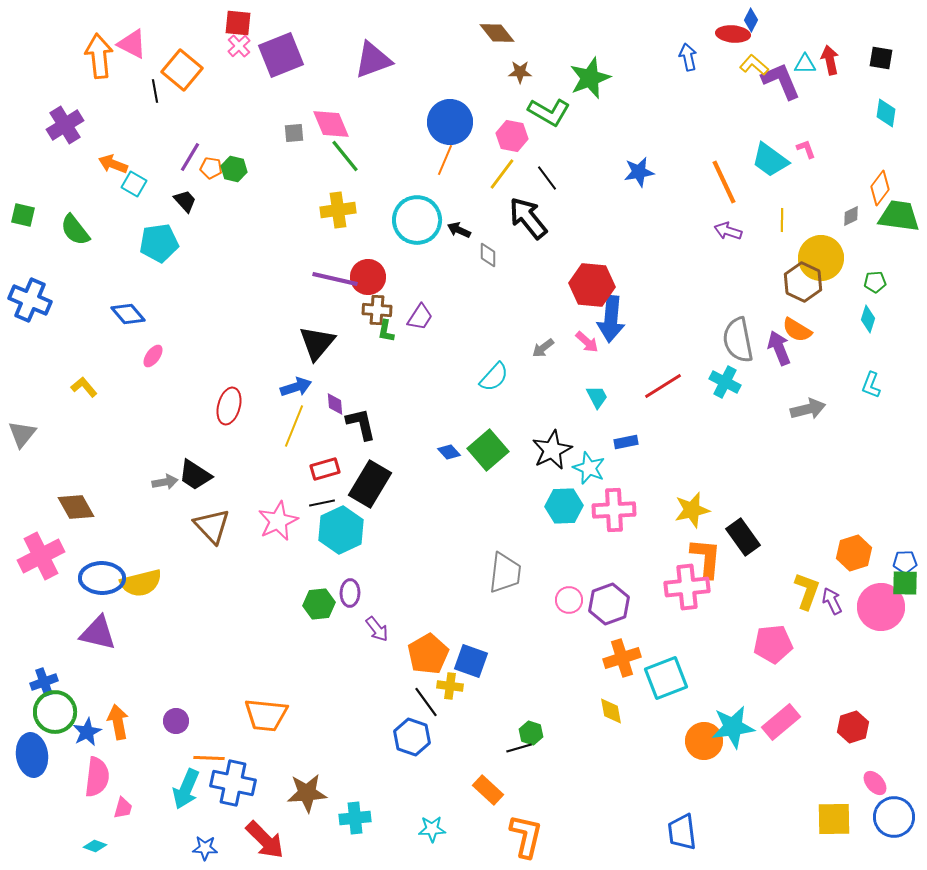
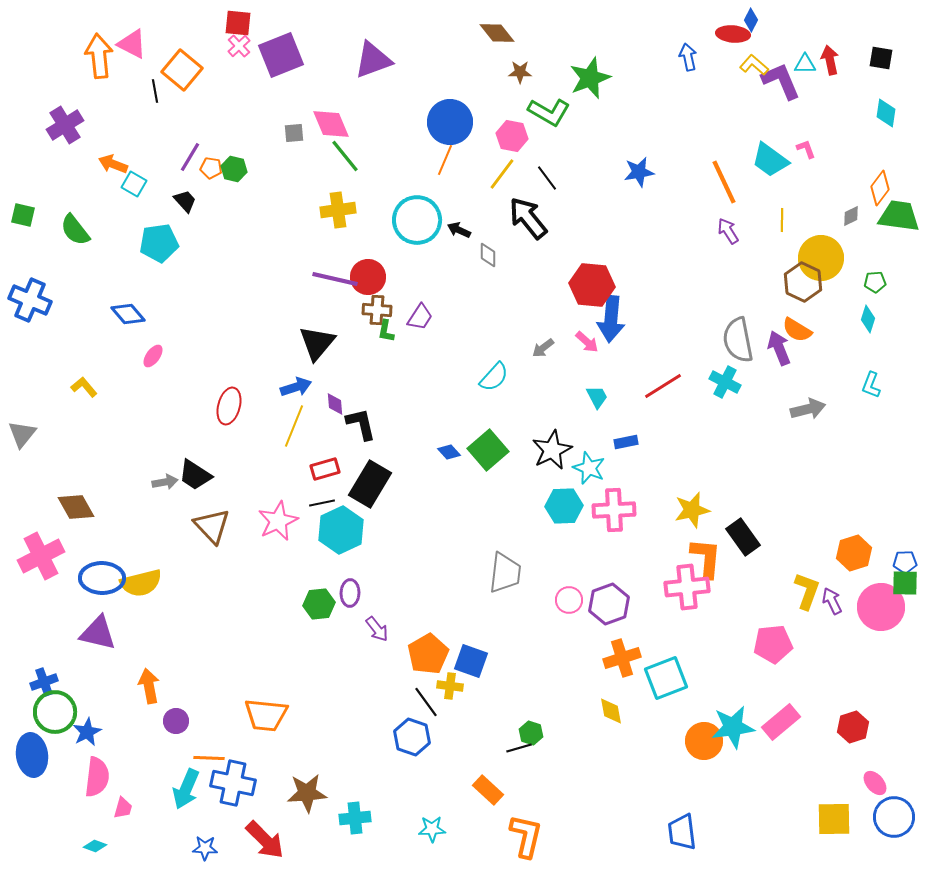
purple arrow at (728, 231): rotated 40 degrees clockwise
orange arrow at (118, 722): moved 31 px right, 36 px up
